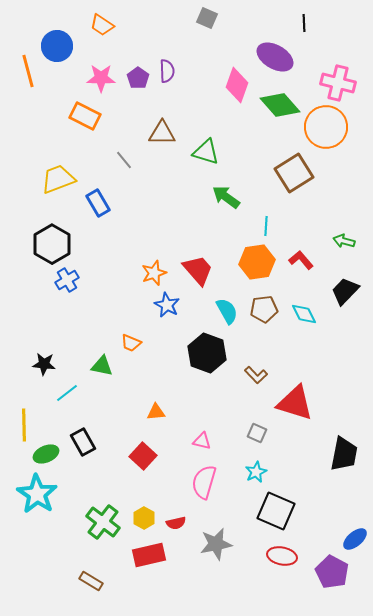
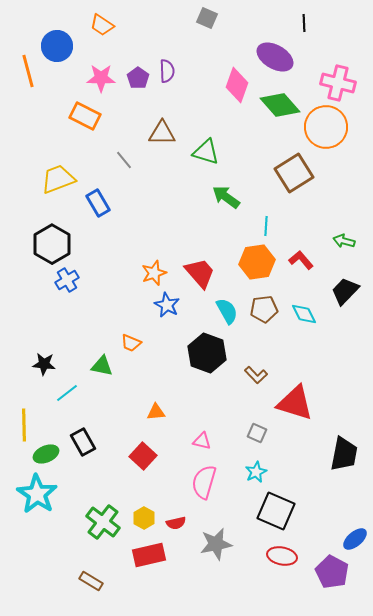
red trapezoid at (198, 270): moved 2 px right, 3 px down
